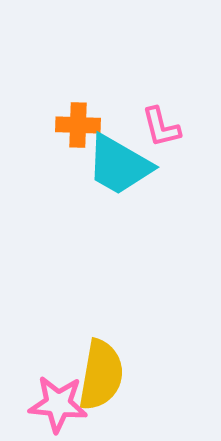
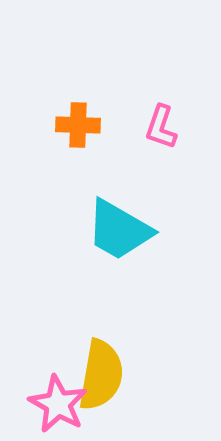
pink L-shape: rotated 33 degrees clockwise
cyan trapezoid: moved 65 px down
pink star: rotated 24 degrees clockwise
